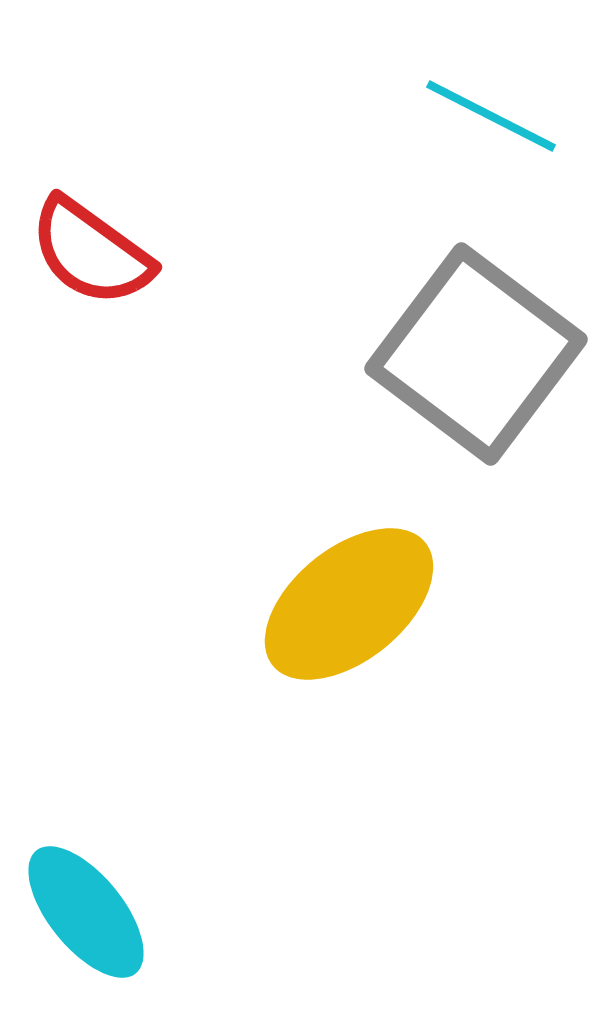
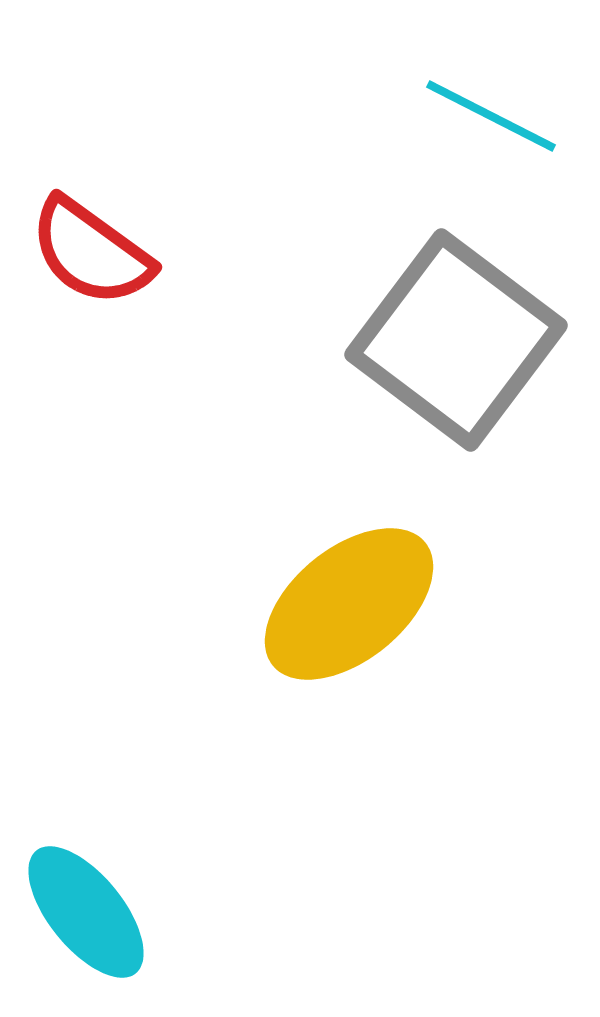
gray square: moved 20 px left, 14 px up
